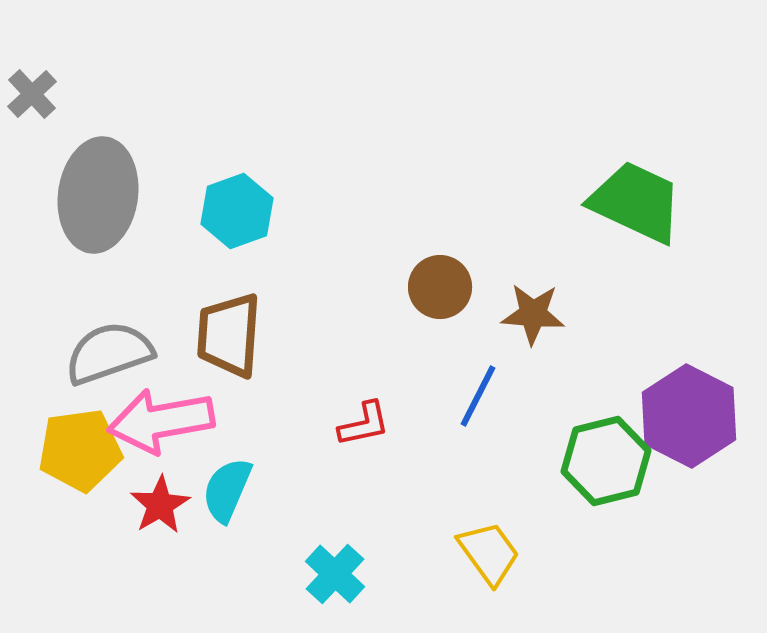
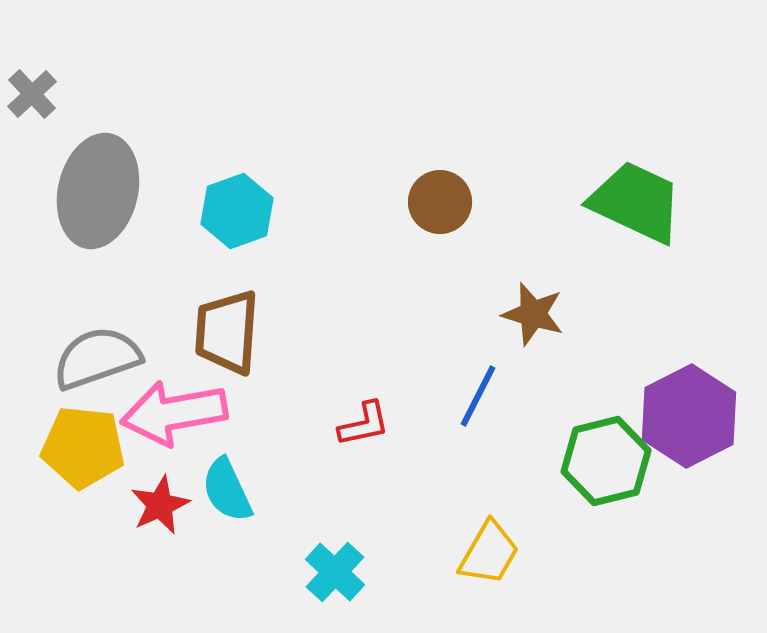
gray ellipse: moved 4 px up; rotated 5 degrees clockwise
brown circle: moved 85 px up
brown star: rotated 12 degrees clockwise
brown trapezoid: moved 2 px left, 3 px up
gray semicircle: moved 12 px left, 5 px down
purple hexagon: rotated 6 degrees clockwise
pink arrow: moved 13 px right, 8 px up
yellow pentagon: moved 3 px right, 3 px up; rotated 14 degrees clockwise
cyan semicircle: rotated 48 degrees counterclockwise
red star: rotated 6 degrees clockwise
yellow trapezoid: rotated 66 degrees clockwise
cyan cross: moved 2 px up
